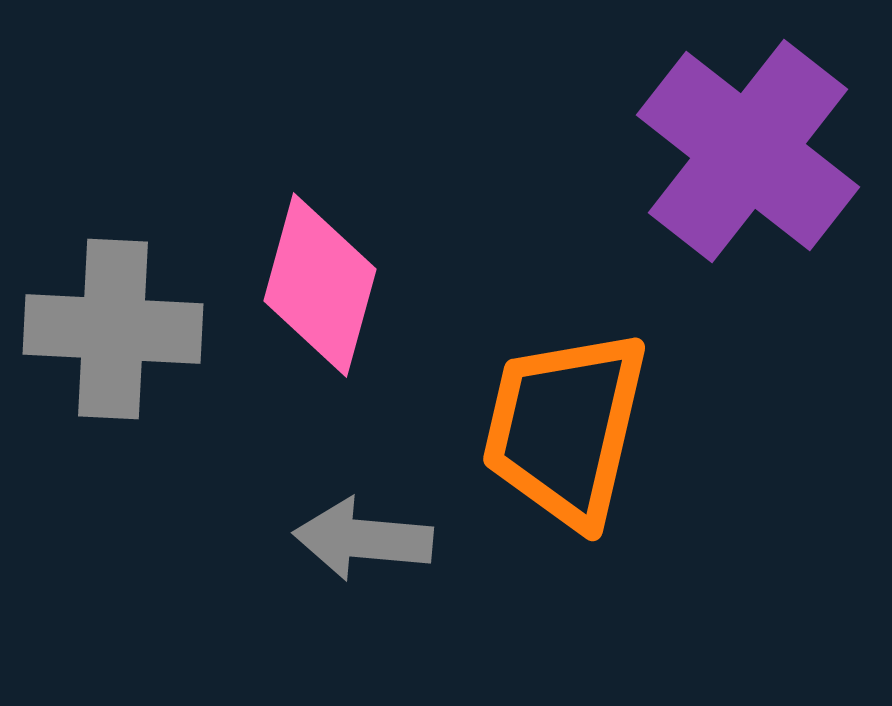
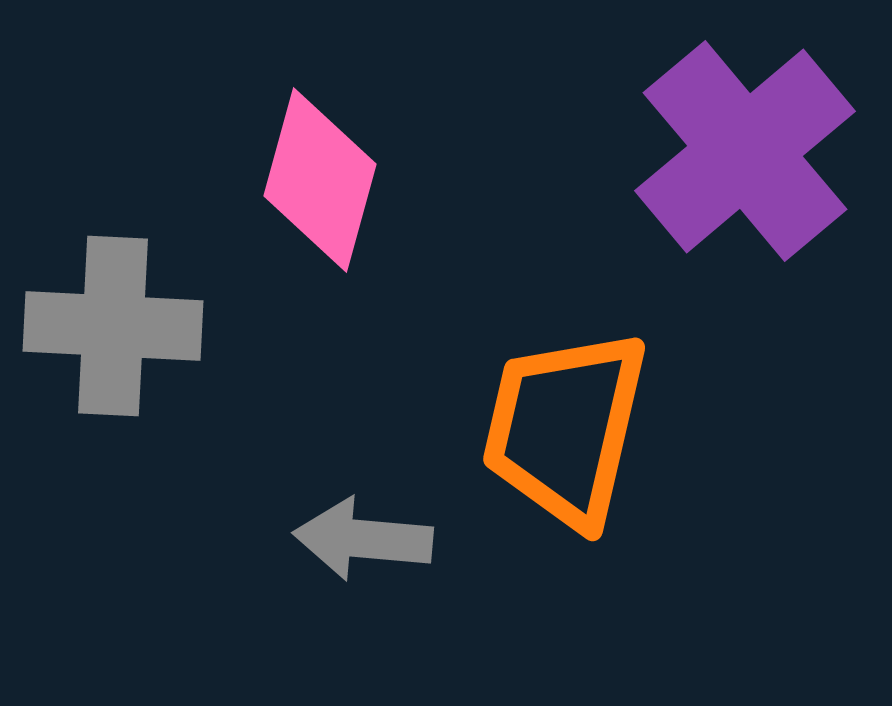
purple cross: moved 3 px left; rotated 12 degrees clockwise
pink diamond: moved 105 px up
gray cross: moved 3 px up
